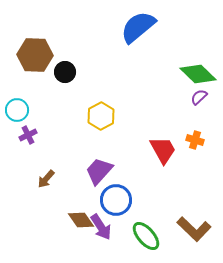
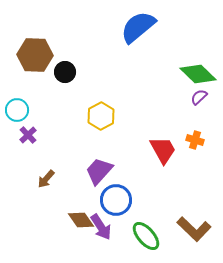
purple cross: rotated 18 degrees counterclockwise
